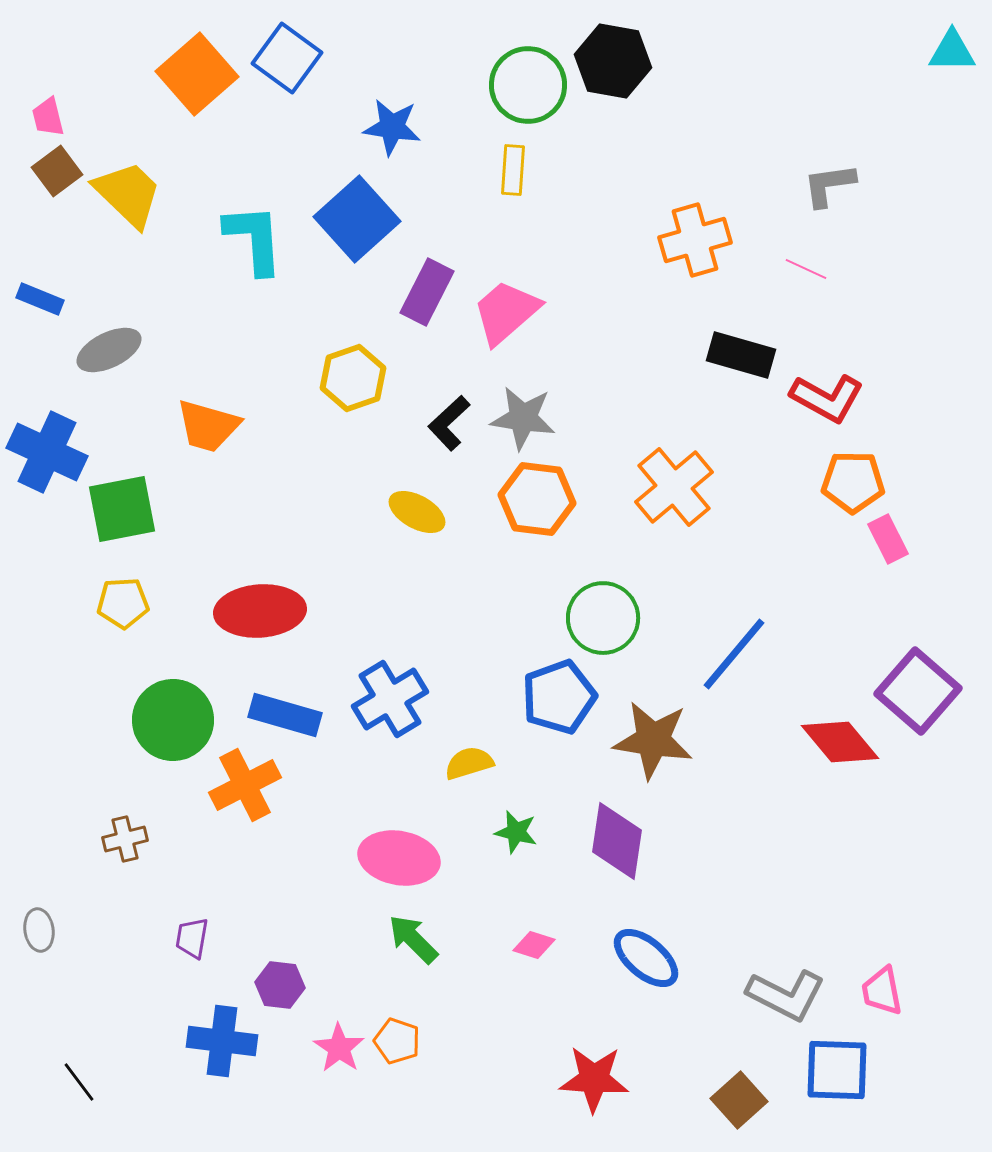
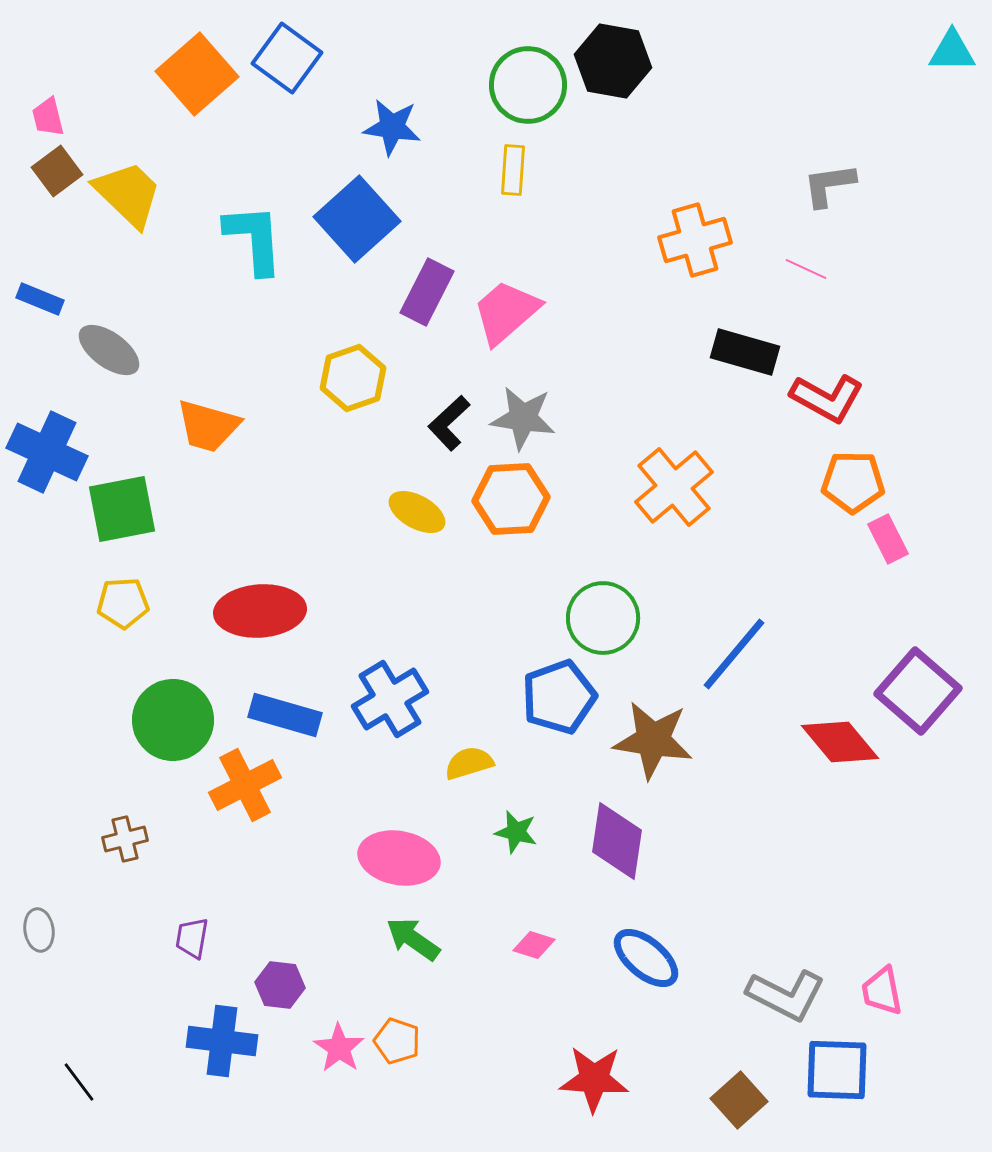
gray ellipse at (109, 350): rotated 62 degrees clockwise
black rectangle at (741, 355): moved 4 px right, 3 px up
orange hexagon at (537, 499): moved 26 px left; rotated 10 degrees counterclockwise
green arrow at (413, 939): rotated 10 degrees counterclockwise
